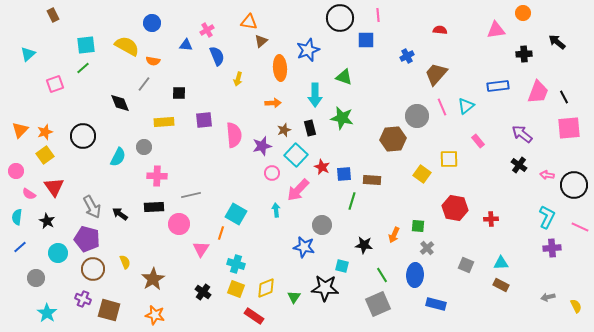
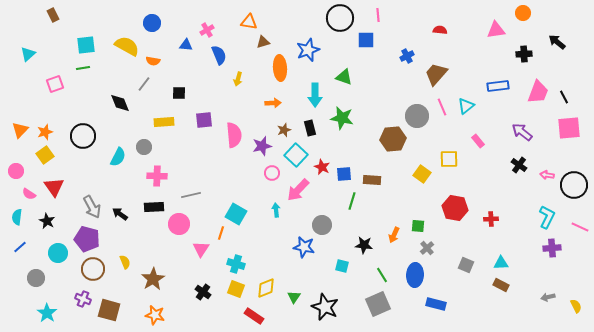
brown triangle at (261, 41): moved 2 px right, 1 px down; rotated 24 degrees clockwise
blue semicircle at (217, 56): moved 2 px right, 1 px up
green line at (83, 68): rotated 32 degrees clockwise
purple arrow at (522, 134): moved 2 px up
black star at (325, 288): moved 19 px down; rotated 20 degrees clockwise
